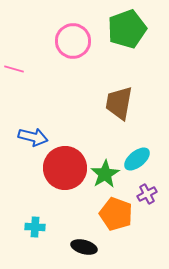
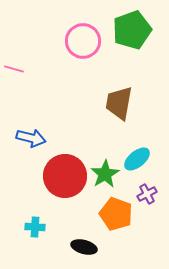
green pentagon: moved 5 px right, 1 px down
pink circle: moved 10 px right
blue arrow: moved 2 px left, 1 px down
red circle: moved 8 px down
